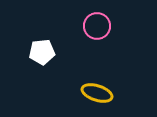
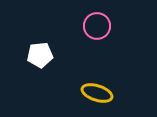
white pentagon: moved 2 px left, 3 px down
